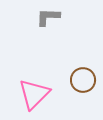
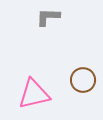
pink triangle: rotated 32 degrees clockwise
